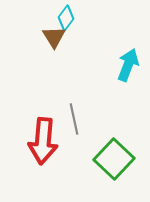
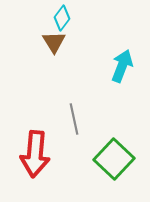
cyan diamond: moved 4 px left
brown triangle: moved 5 px down
cyan arrow: moved 6 px left, 1 px down
red arrow: moved 8 px left, 13 px down
